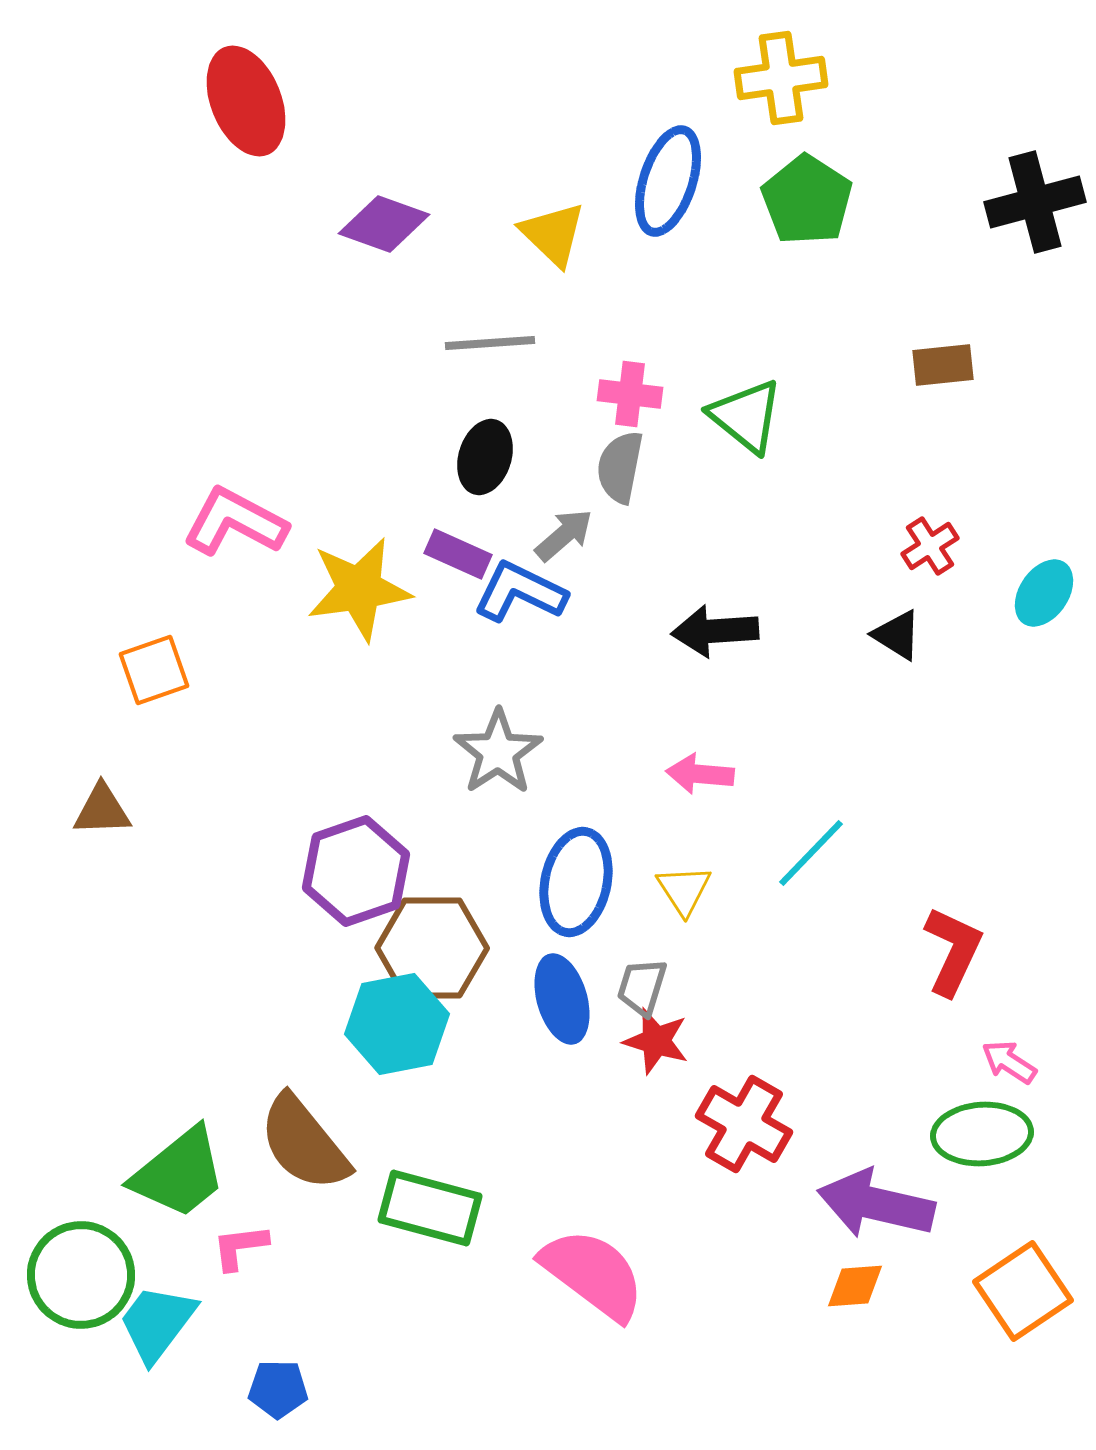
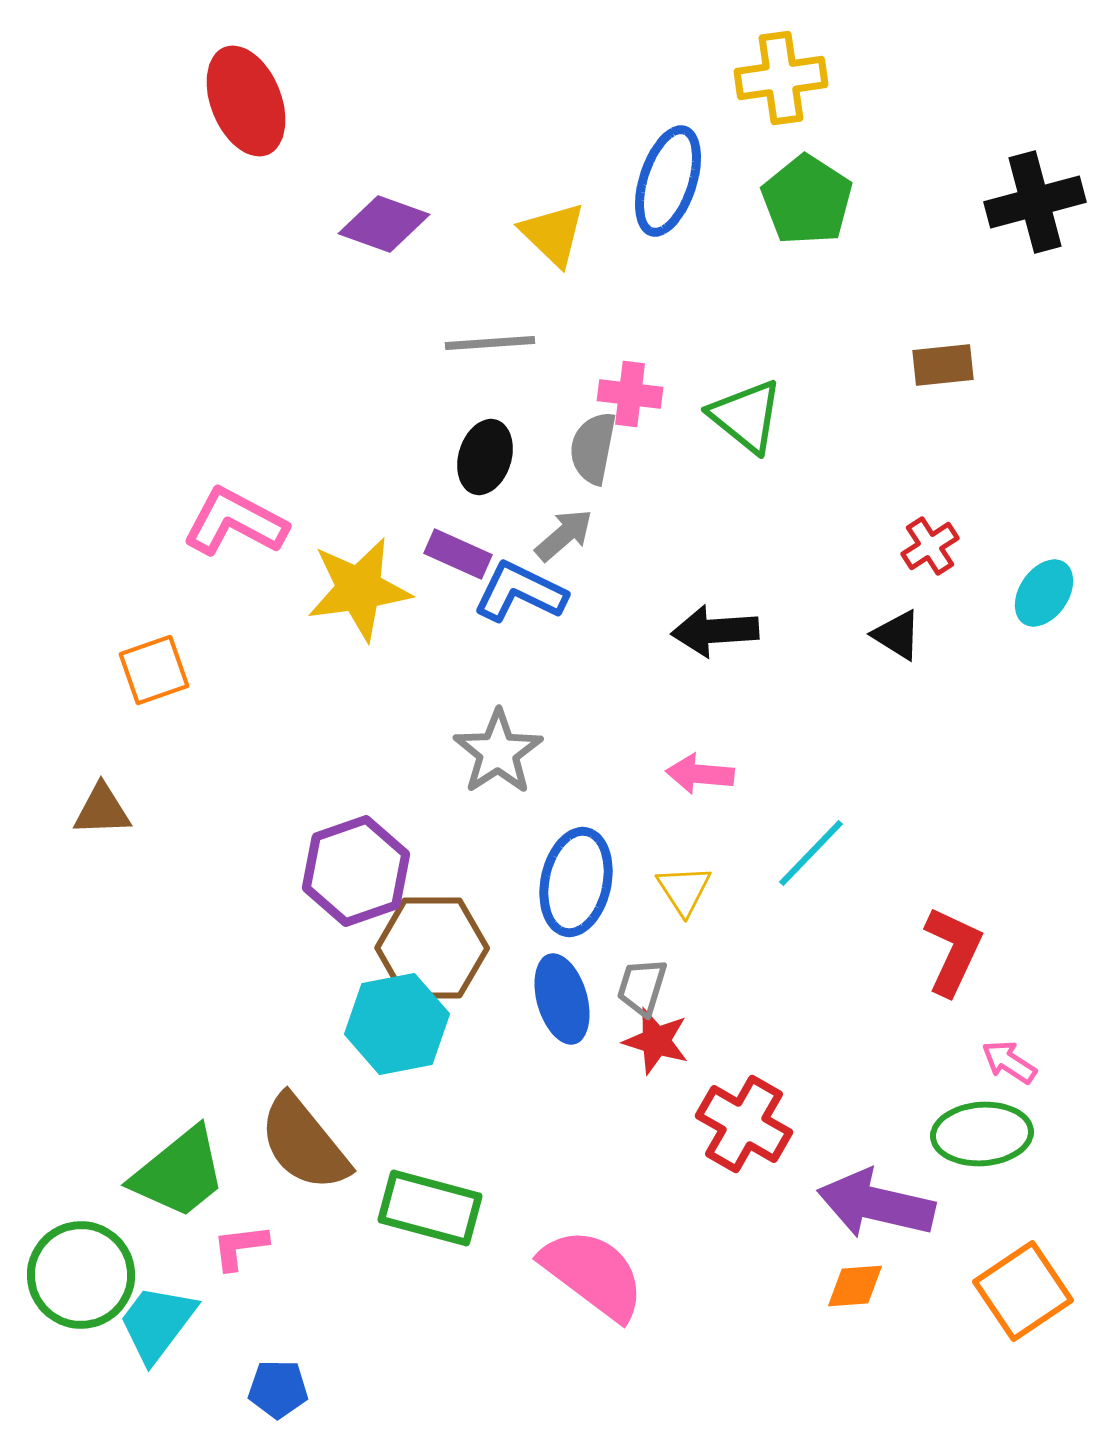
gray semicircle at (620, 467): moved 27 px left, 19 px up
